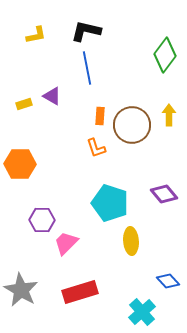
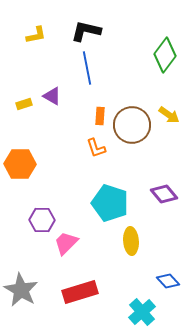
yellow arrow: rotated 125 degrees clockwise
